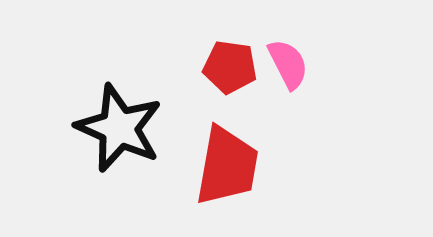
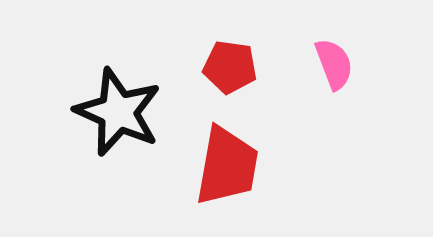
pink semicircle: moved 46 px right; rotated 6 degrees clockwise
black star: moved 1 px left, 16 px up
